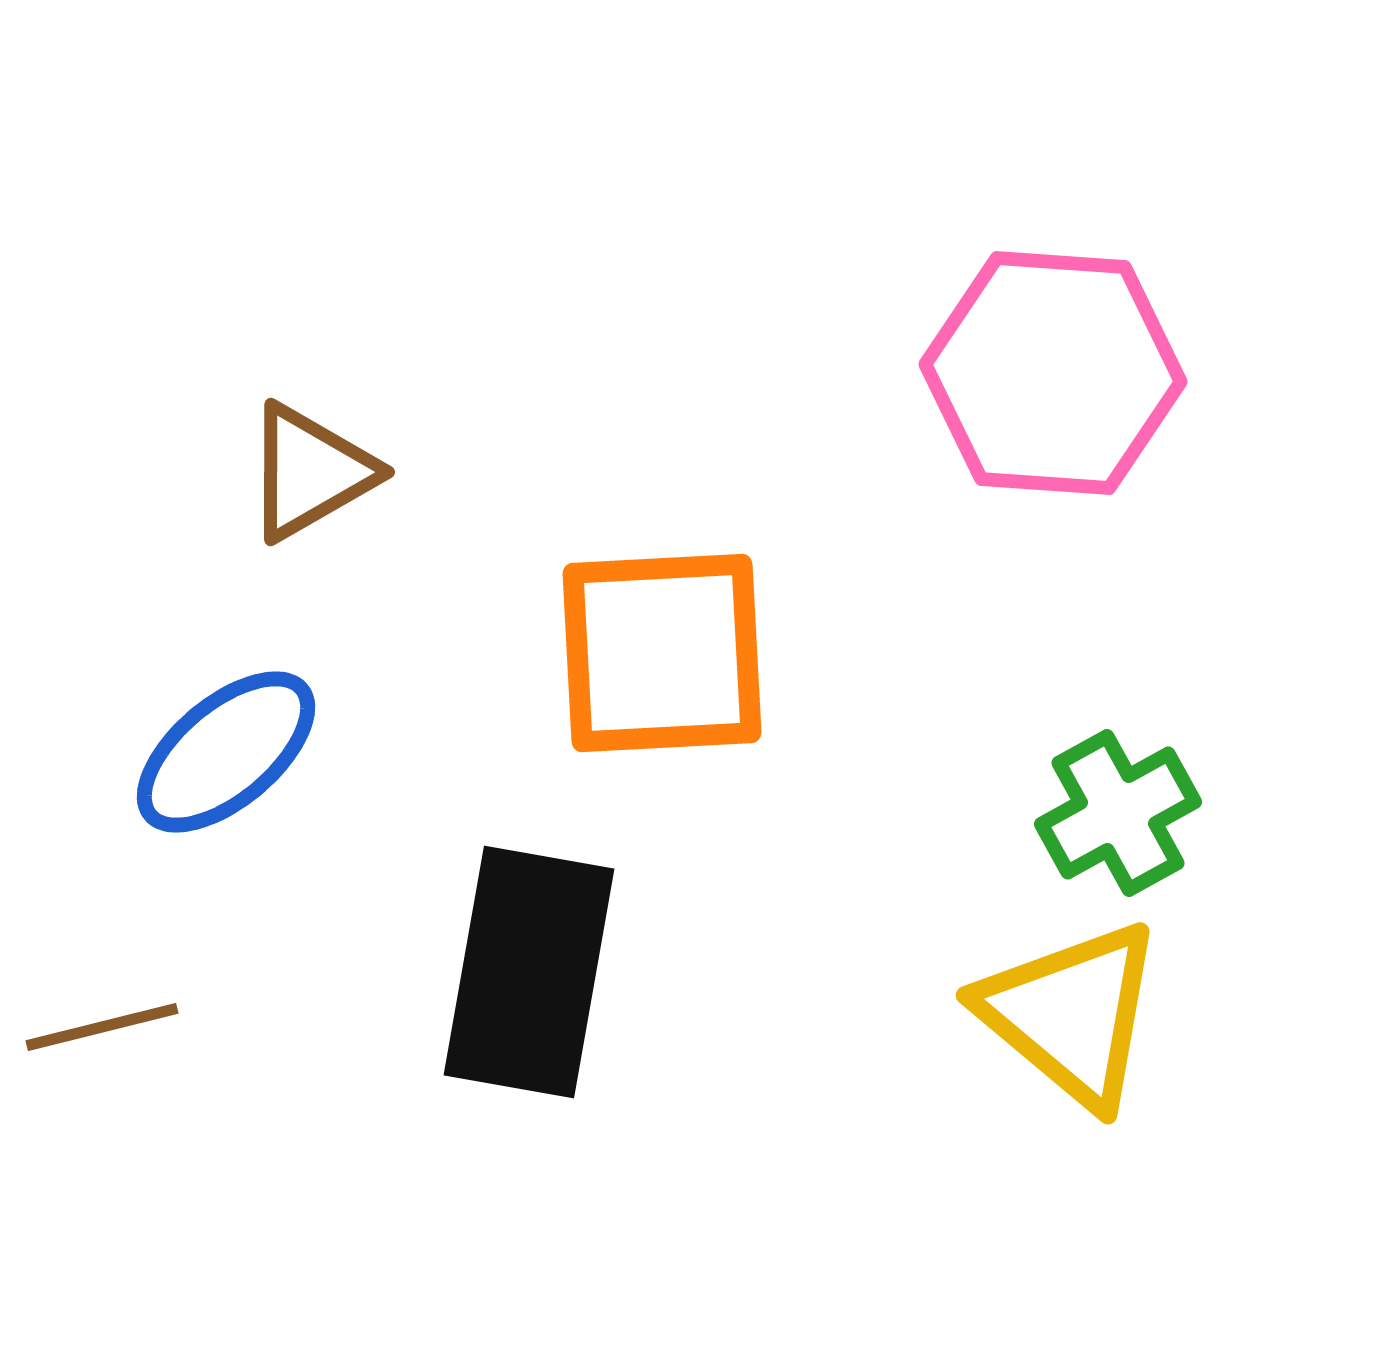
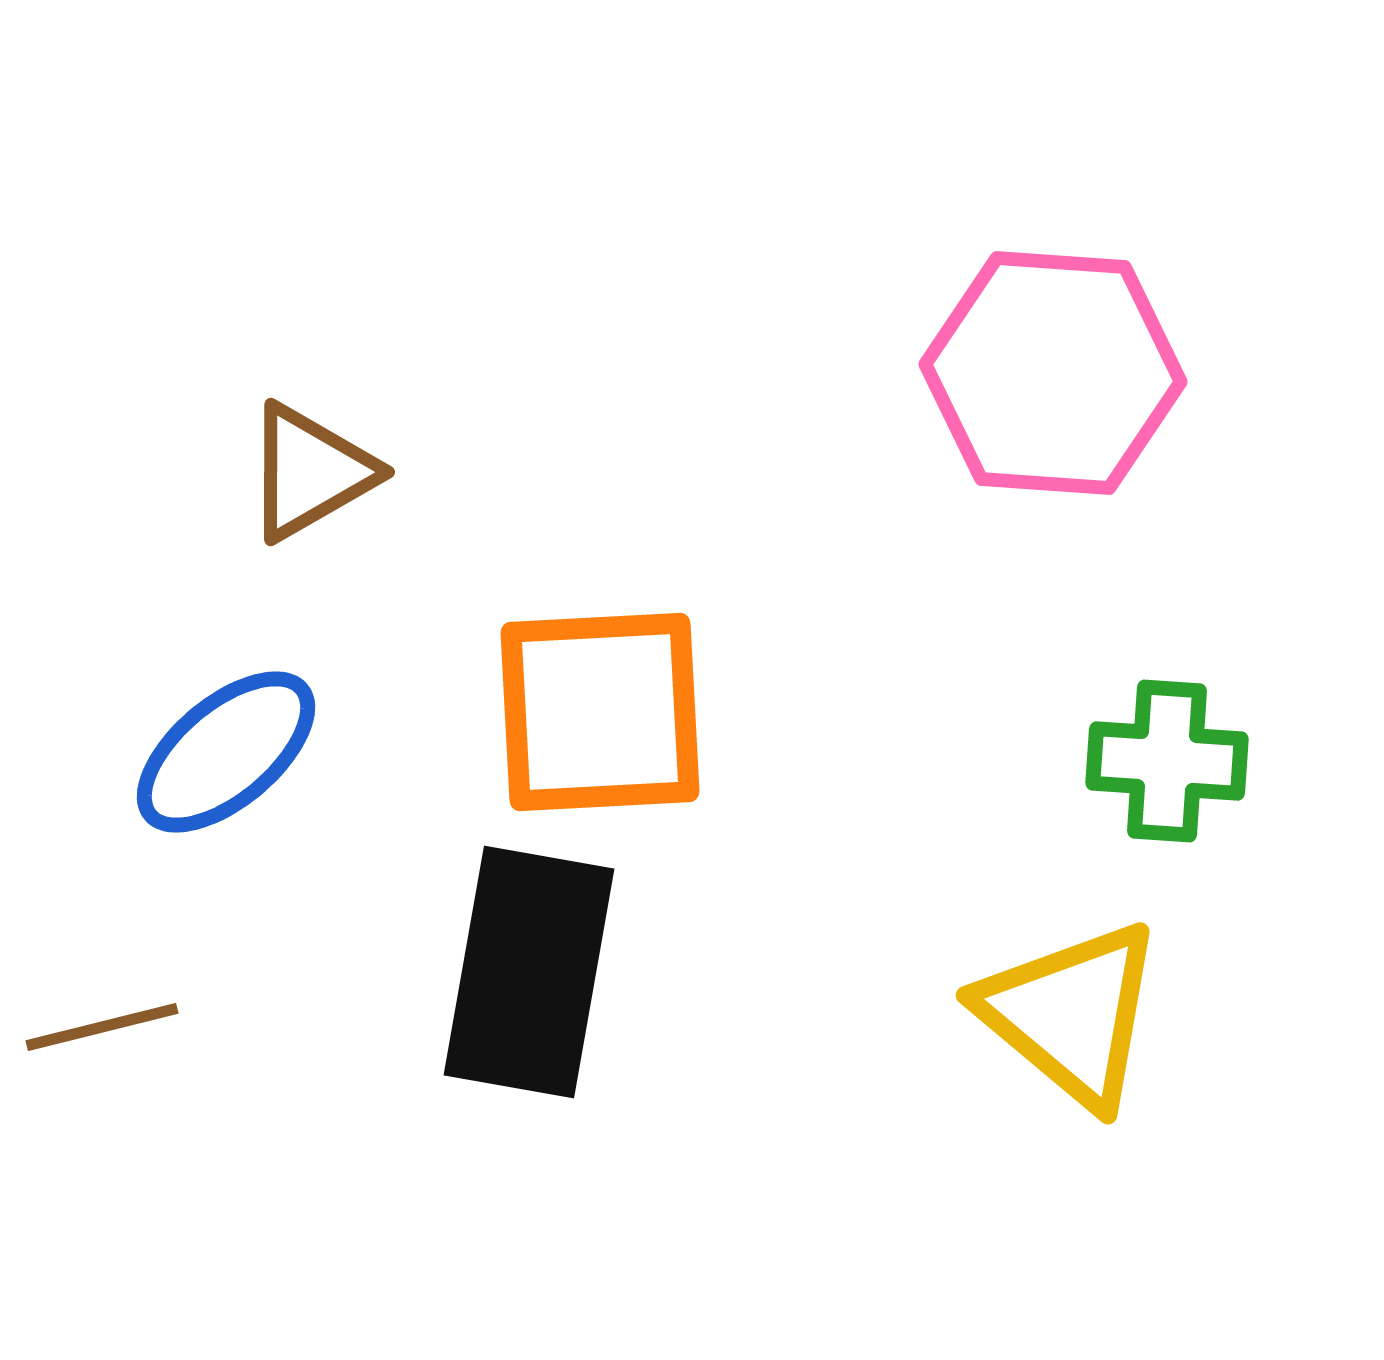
orange square: moved 62 px left, 59 px down
green cross: moved 49 px right, 52 px up; rotated 33 degrees clockwise
